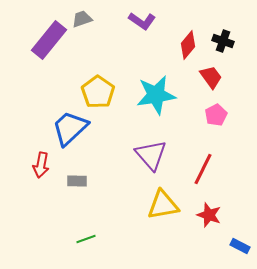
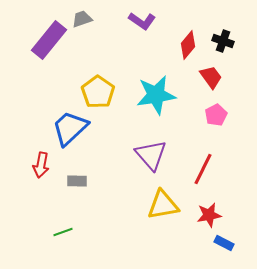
red star: rotated 30 degrees counterclockwise
green line: moved 23 px left, 7 px up
blue rectangle: moved 16 px left, 3 px up
